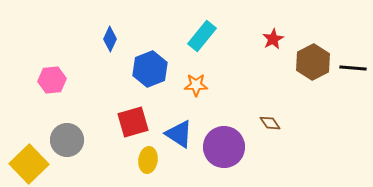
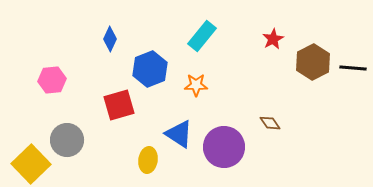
red square: moved 14 px left, 17 px up
yellow square: moved 2 px right
